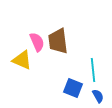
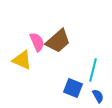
brown trapezoid: rotated 124 degrees counterclockwise
cyan line: rotated 20 degrees clockwise
